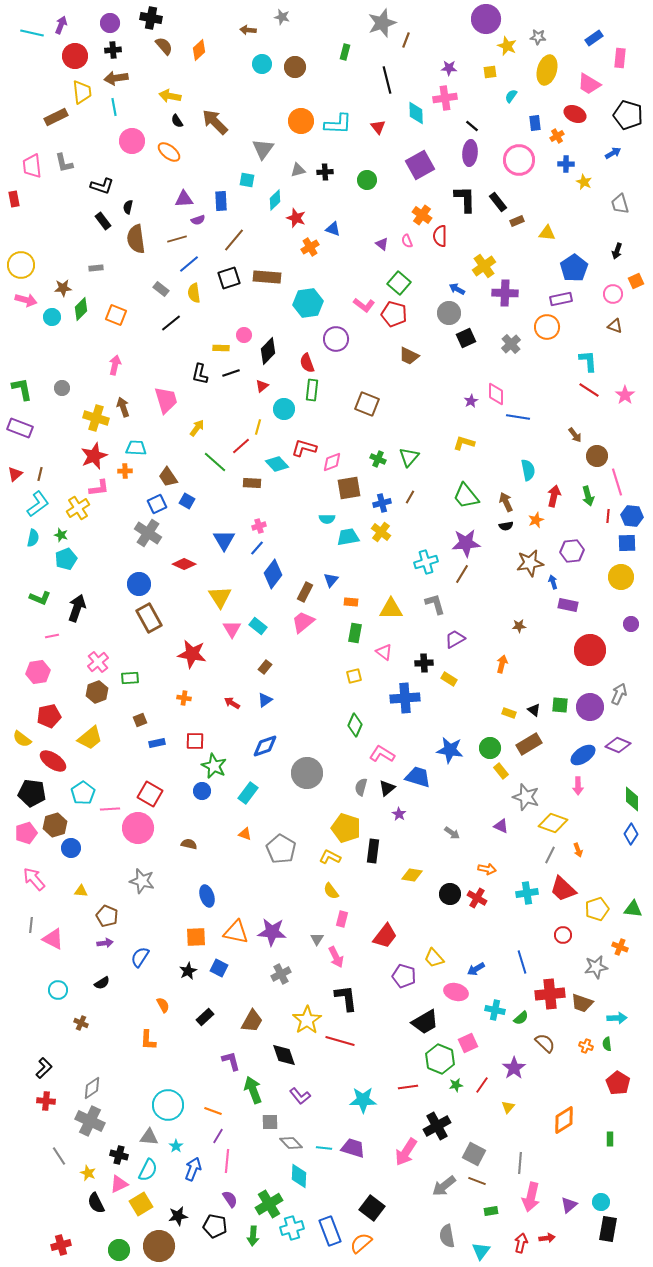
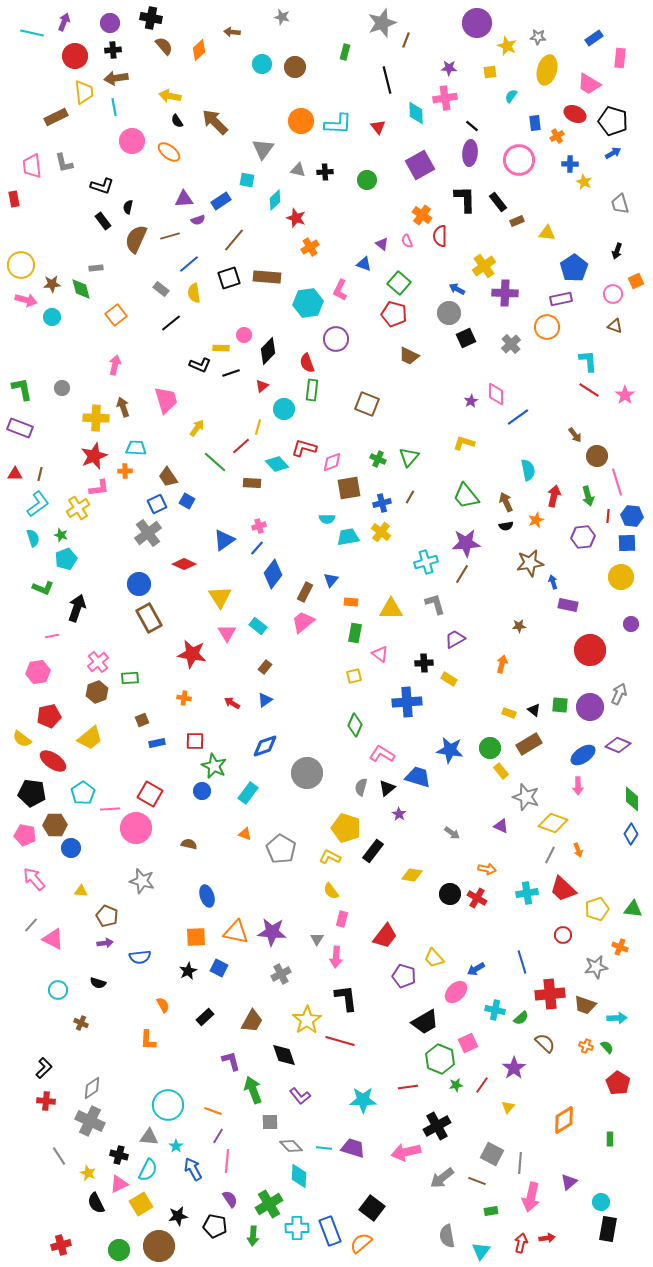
purple circle at (486, 19): moved 9 px left, 4 px down
purple arrow at (61, 25): moved 3 px right, 3 px up
brown arrow at (248, 30): moved 16 px left, 2 px down
yellow trapezoid at (82, 92): moved 2 px right
black pentagon at (628, 115): moved 15 px left, 6 px down
blue cross at (566, 164): moved 4 px right
gray triangle at (298, 170): rotated 28 degrees clockwise
blue rectangle at (221, 201): rotated 60 degrees clockwise
blue triangle at (333, 229): moved 31 px right, 35 px down
brown semicircle at (136, 239): rotated 32 degrees clockwise
brown line at (177, 239): moved 7 px left, 3 px up
brown star at (63, 288): moved 11 px left, 4 px up
pink L-shape at (364, 305): moved 24 px left, 15 px up; rotated 80 degrees clockwise
green diamond at (81, 309): moved 20 px up; rotated 60 degrees counterclockwise
orange square at (116, 315): rotated 30 degrees clockwise
black L-shape at (200, 374): moved 9 px up; rotated 80 degrees counterclockwise
blue line at (518, 417): rotated 45 degrees counterclockwise
yellow cross at (96, 418): rotated 15 degrees counterclockwise
red triangle at (15, 474): rotated 42 degrees clockwise
gray cross at (148, 533): rotated 20 degrees clockwise
cyan semicircle at (33, 538): rotated 30 degrees counterclockwise
blue triangle at (224, 540): rotated 25 degrees clockwise
purple hexagon at (572, 551): moved 11 px right, 14 px up
green L-shape at (40, 598): moved 3 px right, 10 px up
pink triangle at (232, 629): moved 5 px left, 4 px down
pink triangle at (384, 652): moved 4 px left, 2 px down
blue cross at (405, 698): moved 2 px right, 4 px down
brown square at (140, 720): moved 2 px right
brown hexagon at (55, 825): rotated 15 degrees clockwise
pink circle at (138, 828): moved 2 px left
pink pentagon at (26, 833): moved 1 px left, 2 px down; rotated 30 degrees clockwise
black rectangle at (373, 851): rotated 30 degrees clockwise
gray line at (31, 925): rotated 35 degrees clockwise
blue semicircle at (140, 957): rotated 130 degrees counterclockwise
pink arrow at (336, 957): rotated 30 degrees clockwise
black semicircle at (102, 983): moved 4 px left; rotated 49 degrees clockwise
pink ellipse at (456, 992): rotated 60 degrees counterclockwise
brown trapezoid at (582, 1003): moved 3 px right, 2 px down
green semicircle at (607, 1044): moved 3 px down; rotated 144 degrees clockwise
gray diamond at (291, 1143): moved 3 px down
pink arrow at (406, 1152): rotated 44 degrees clockwise
gray square at (474, 1154): moved 18 px right
blue arrow at (193, 1169): rotated 50 degrees counterclockwise
gray arrow at (444, 1186): moved 2 px left, 8 px up
purple triangle at (569, 1205): moved 23 px up
cyan cross at (292, 1228): moved 5 px right; rotated 15 degrees clockwise
